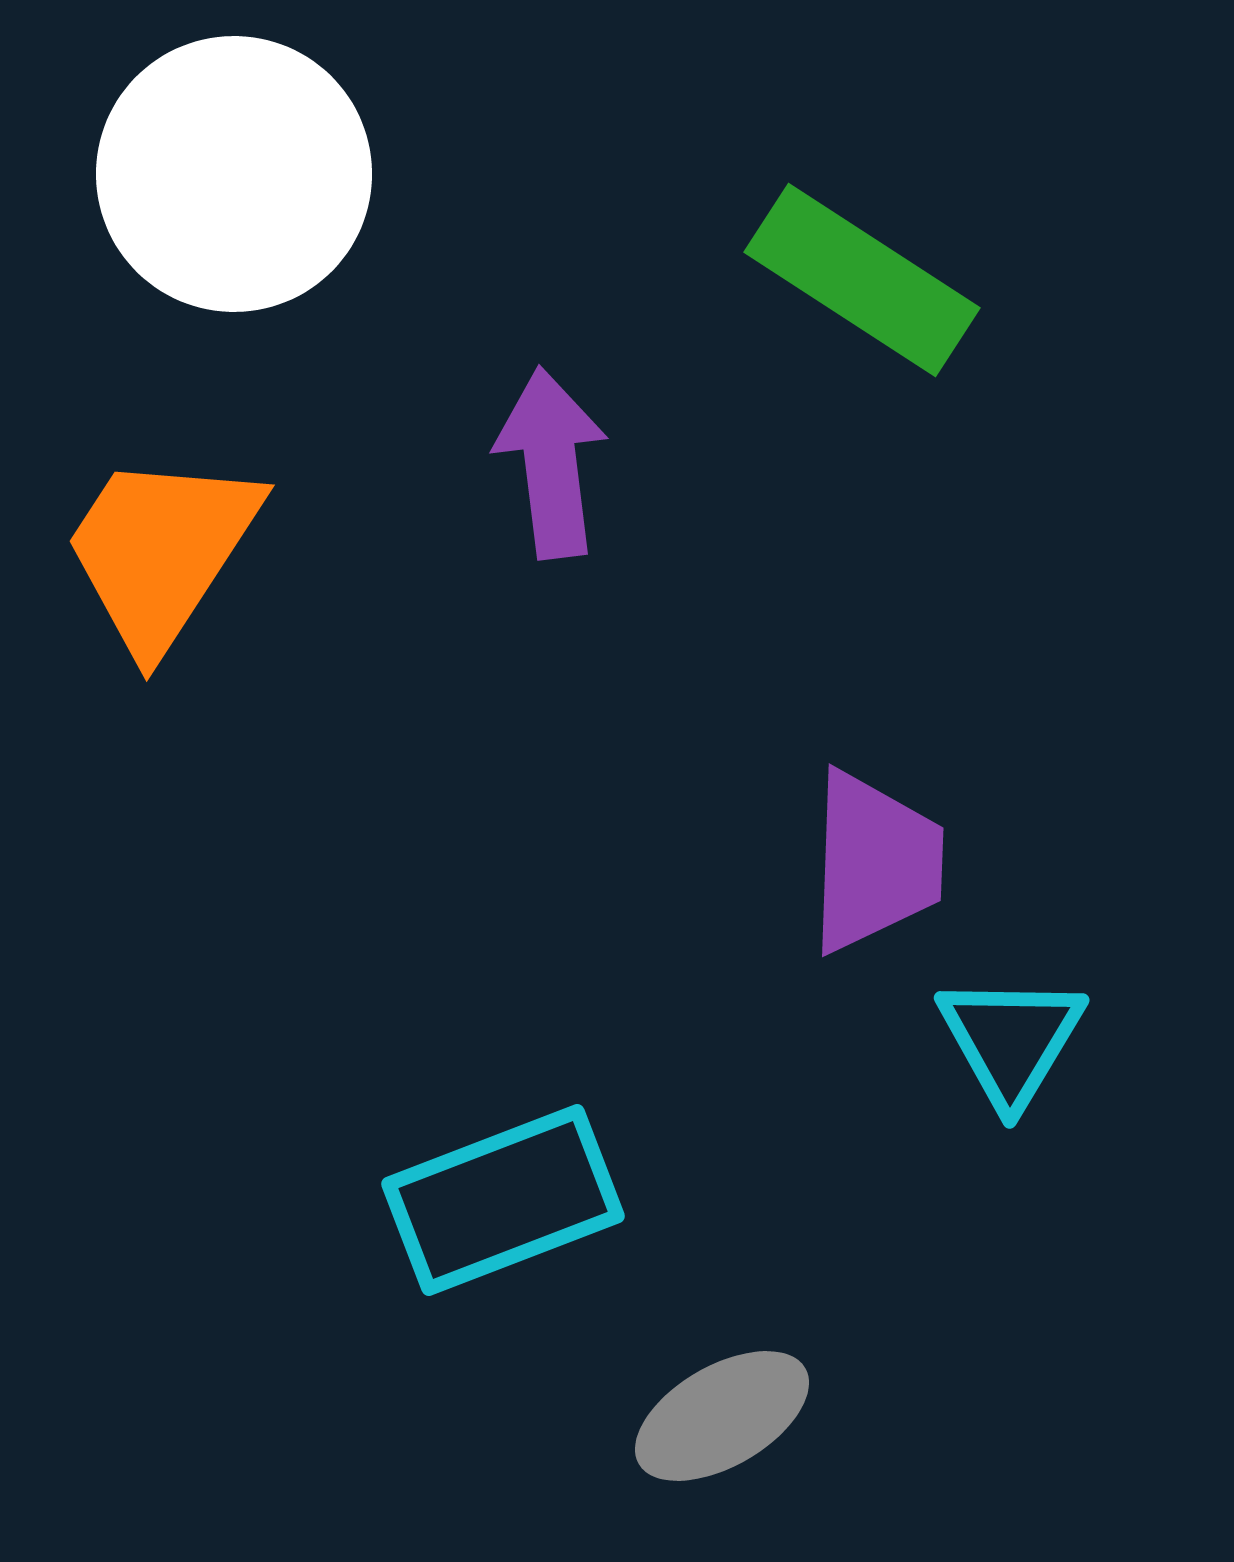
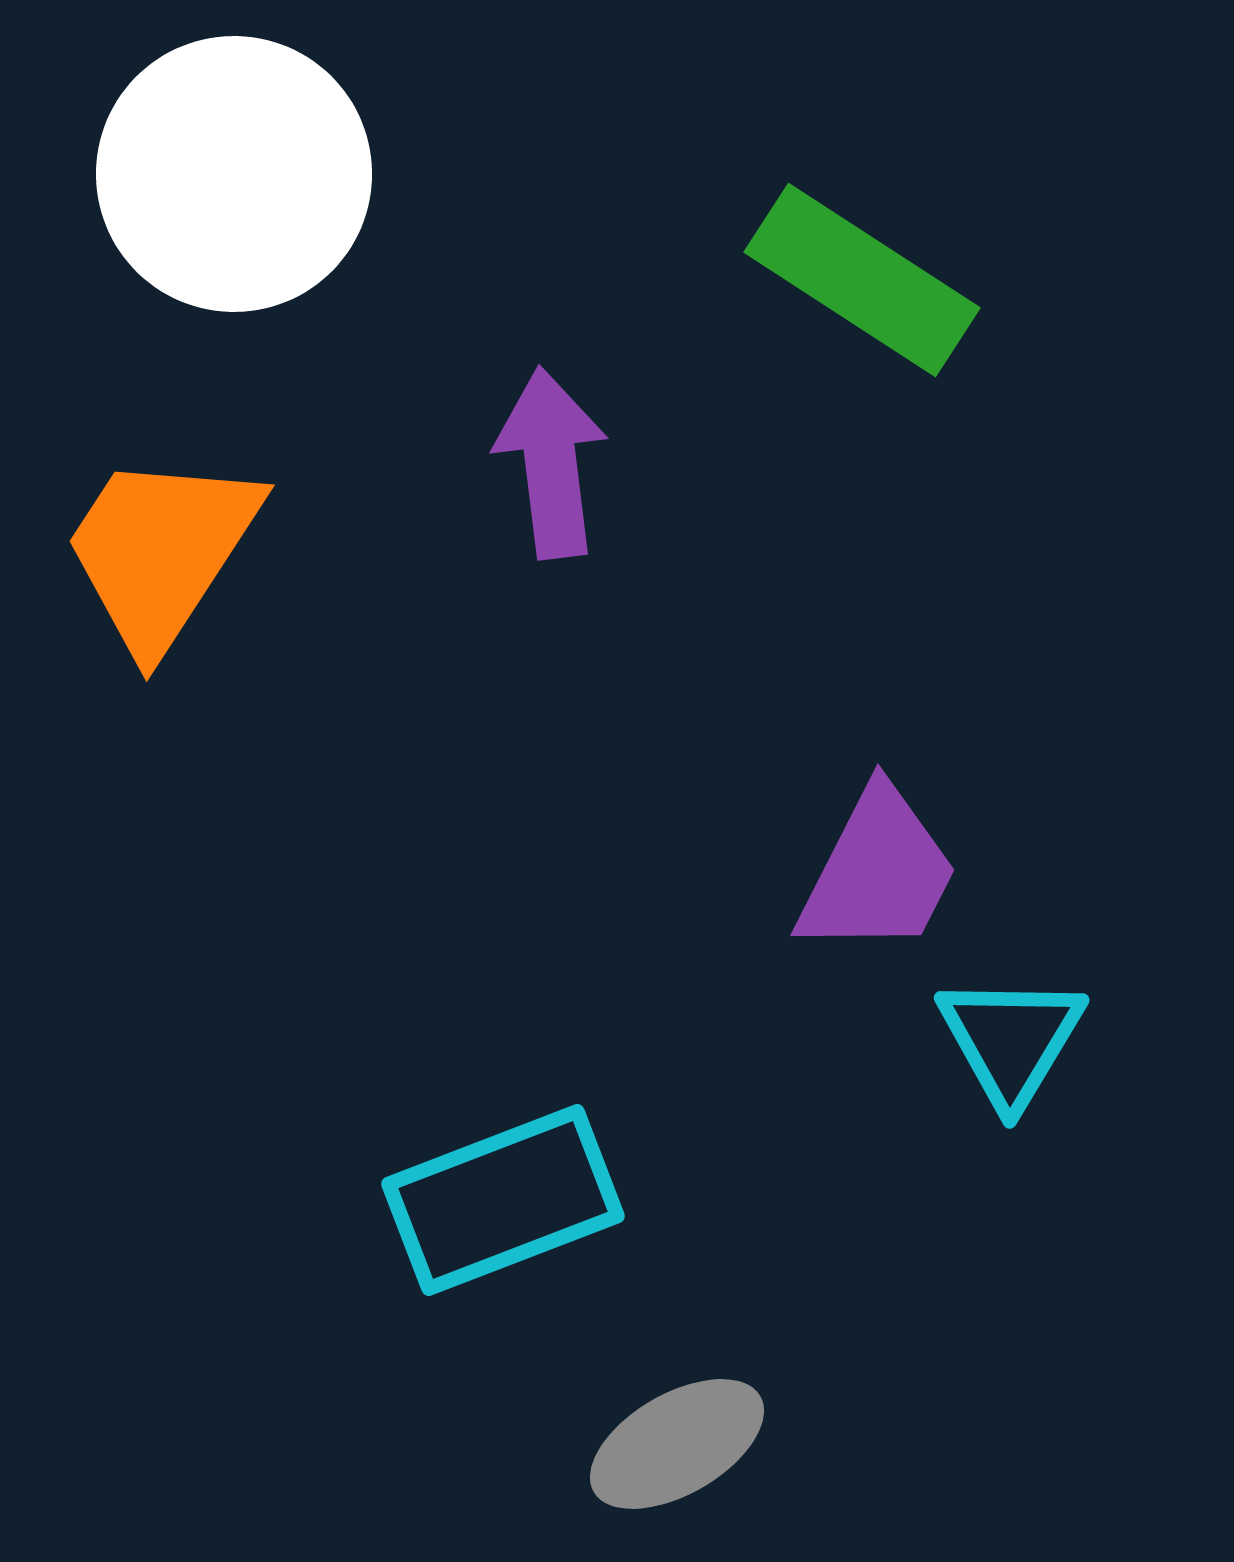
purple trapezoid: moved 3 px right, 10 px down; rotated 25 degrees clockwise
gray ellipse: moved 45 px left, 28 px down
